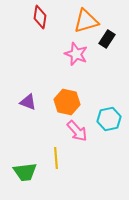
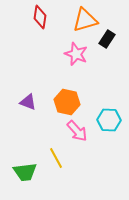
orange triangle: moved 1 px left, 1 px up
cyan hexagon: moved 1 px down; rotated 15 degrees clockwise
yellow line: rotated 25 degrees counterclockwise
